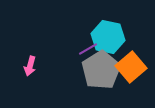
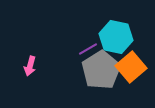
cyan hexagon: moved 8 px right
